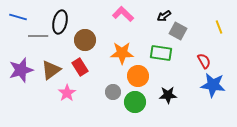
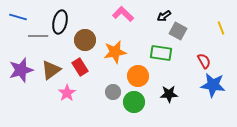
yellow line: moved 2 px right, 1 px down
orange star: moved 7 px left, 1 px up; rotated 10 degrees counterclockwise
black star: moved 1 px right, 1 px up
green circle: moved 1 px left
